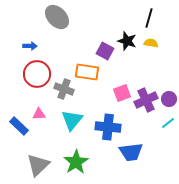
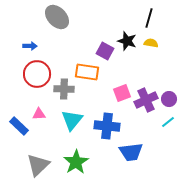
gray cross: rotated 18 degrees counterclockwise
cyan line: moved 1 px up
blue cross: moved 1 px left, 1 px up
